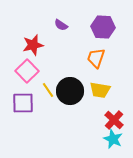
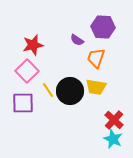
purple semicircle: moved 16 px right, 15 px down
yellow trapezoid: moved 4 px left, 3 px up
